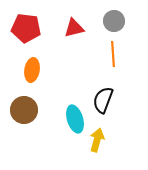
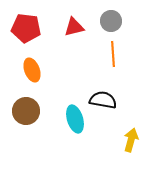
gray circle: moved 3 px left
red triangle: moved 1 px up
orange ellipse: rotated 30 degrees counterclockwise
black semicircle: rotated 80 degrees clockwise
brown circle: moved 2 px right, 1 px down
yellow arrow: moved 34 px right
